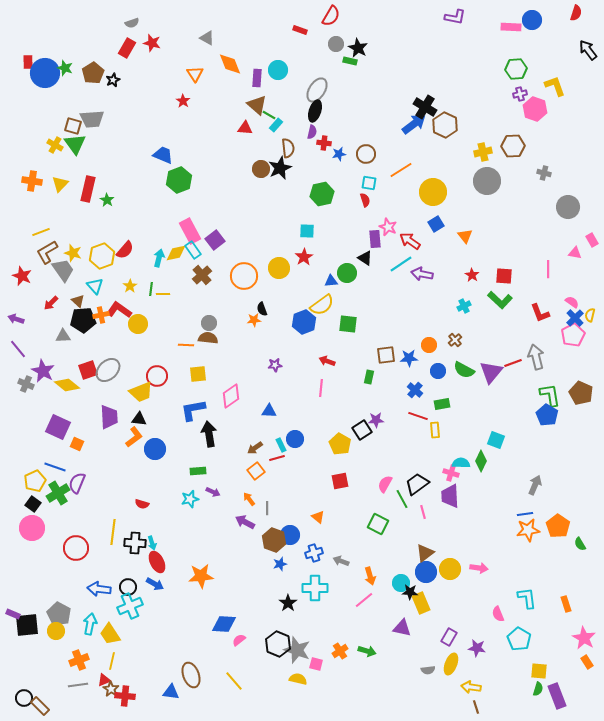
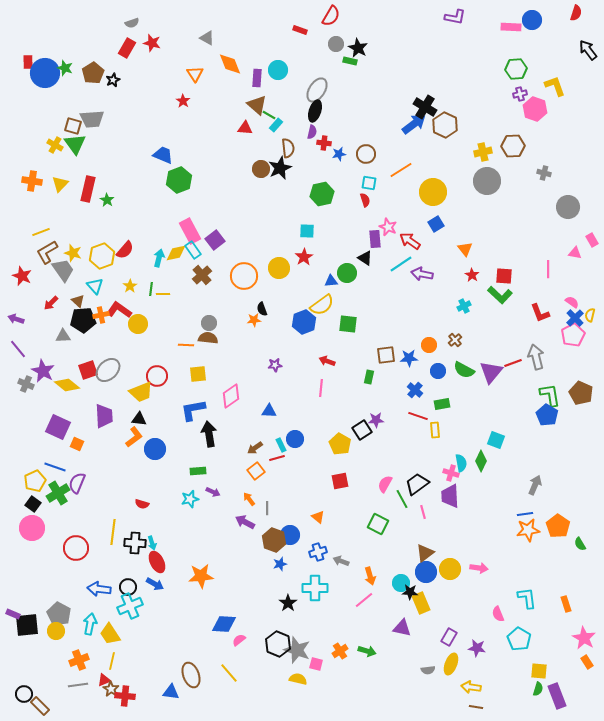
orange triangle at (465, 236): moved 13 px down
green L-shape at (500, 300): moved 5 px up
purple trapezoid at (109, 417): moved 5 px left, 1 px up
cyan semicircle at (461, 463): rotated 78 degrees clockwise
blue cross at (314, 553): moved 4 px right, 1 px up
yellow line at (234, 681): moved 5 px left, 8 px up
black circle at (24, 698): moved 4 px up
brown line at (476, 707): rotated 64 degrees counterclockwise
